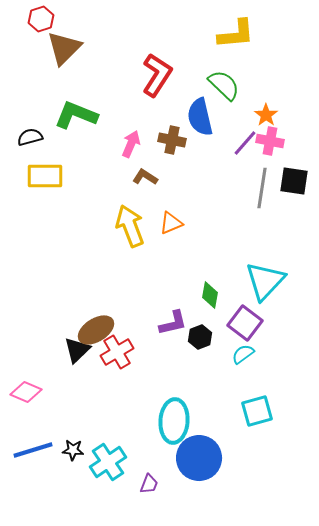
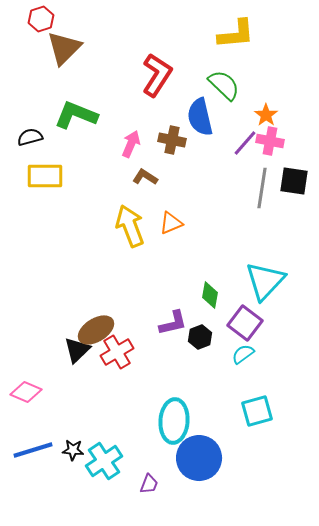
cyan cross: moved 4 px left, 1 px up
